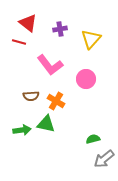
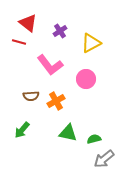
purple cross: moved 2 px down; rotated 24 degrees counterclockwise
yellow triangle: moved 4 px down; rotated 20 degrees clockwise
orange cross: rotated 30 degrees clockwise
green triangle: moved 22 px right, 9 px down
green arrow: rotated 138 degrees clockwise
green semicircle: moved 1 px right
